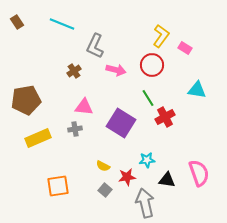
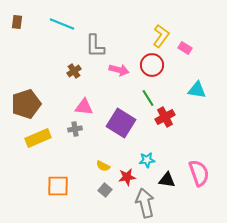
brown rectangle: rotated 40 degrees clockwise
gray L-shape: rotated 25 degrees counterclockwise
pink arrow: moved 3 px right
brown pentagon: moved 4 px down; rotated 8 degrees counterclockwise
orange square: rotated 10 degrees clockwise
